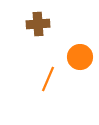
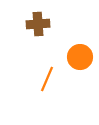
orange line: moved 1 px left
